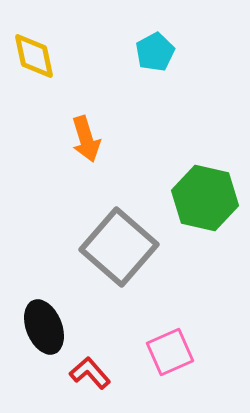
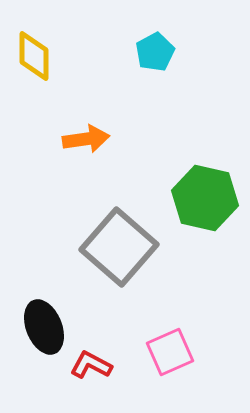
yellow diamond: rotated 12 degrees clockwise
orange arrow: rotated 81 degrees counterclockwise
red L-shape: moved 1 px right, 8 px up; rotated 21 degrees counterclockwise
